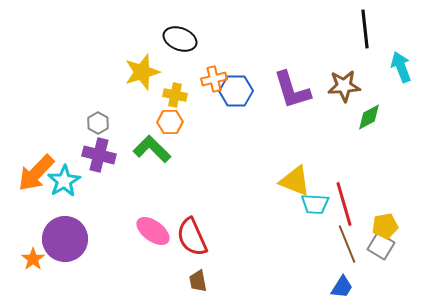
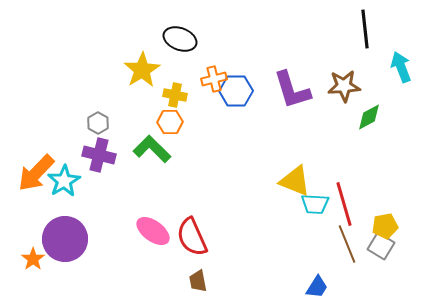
yellow star: moved 2 px up; rotated 15 degrees counterclockwise
blue trapezoid: moved 25 px left
